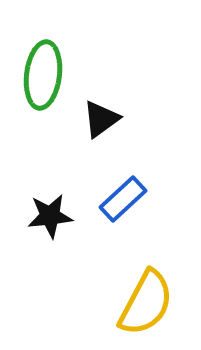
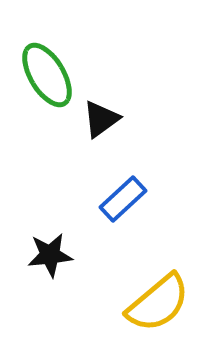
green ellipse: moved 4 px right; rotated 38 degrees counterclockwise
black star: moved 39 px down
yellow semicircle: moved 12 px right; rotated 22 degrees clockwise
